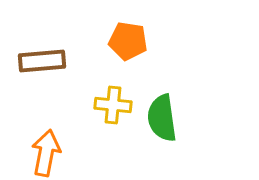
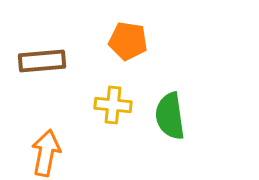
green semicircle: moved 8 px right, 2 px up
